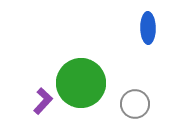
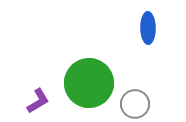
green circle: moved 8 px right
purple L-shape: moved 5 px left; rotated 16 degrees clockwise
